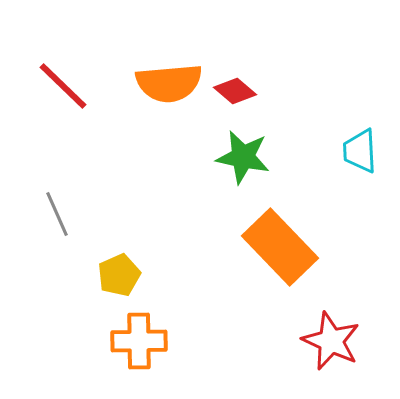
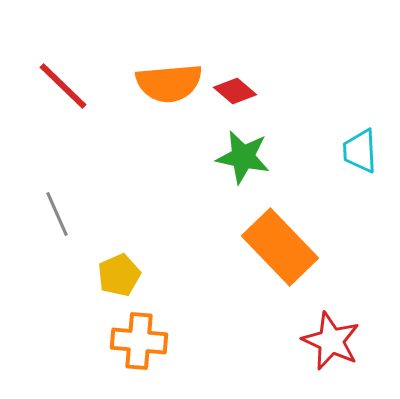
orange cross: rotated 6 degrees clockwise
